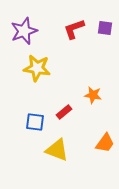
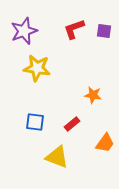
purple square: moved 1 px left, 3 px down
red rectangle: moved 8 px right, 12 px down
yellow triangle: moved 7 px down
